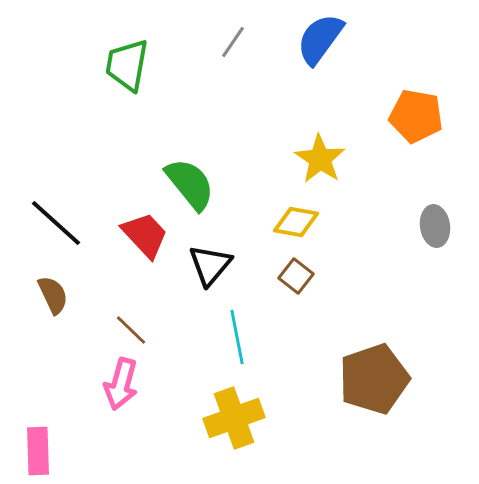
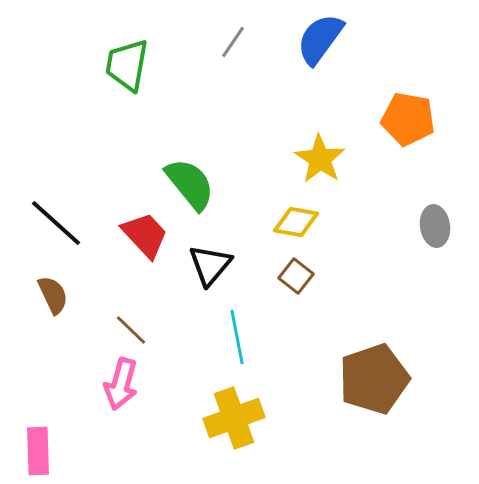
orange pentagon: moved 8 px left, 3 px down
